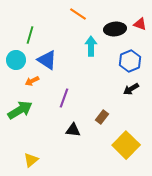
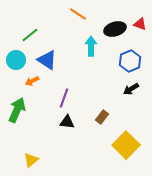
black ellipse: rotated 10 degrees counterclockwise
green line: rotated 36 degrees clockwise
green arrow: moved 3 px left; rotated 35 degrees counterclockwise
black triangle: moved 6 px left, 8 px up
